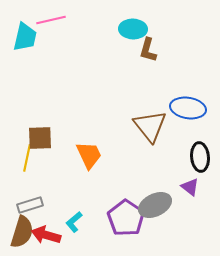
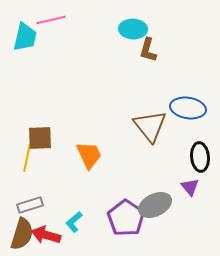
purple triangle: rotated 12 degrees clockwise
brown semicircle: moved 2 px down
